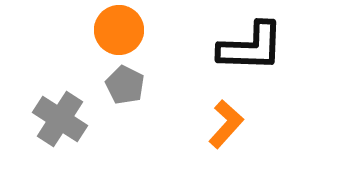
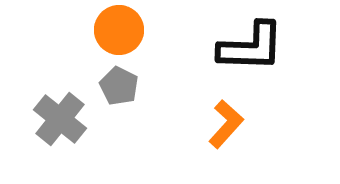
gray pentagon: moved 6 px left, 1 px down
gray cross: rotated 6 degrees clockwise
